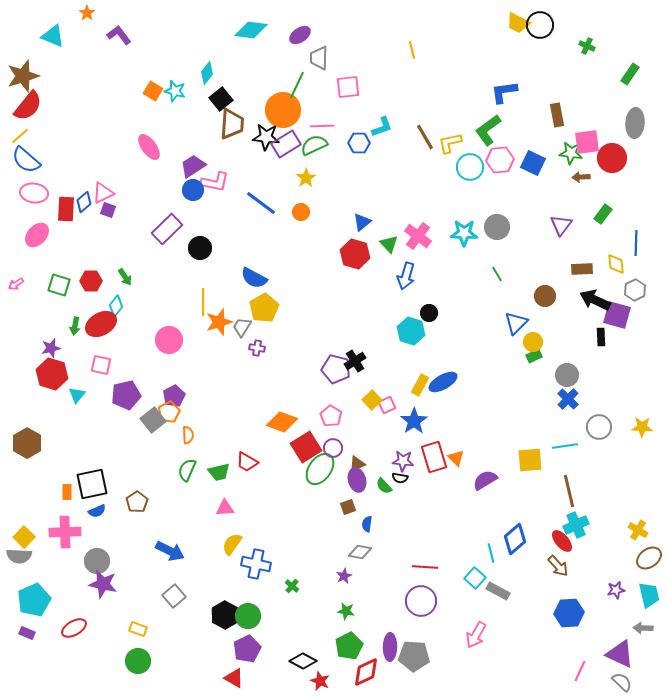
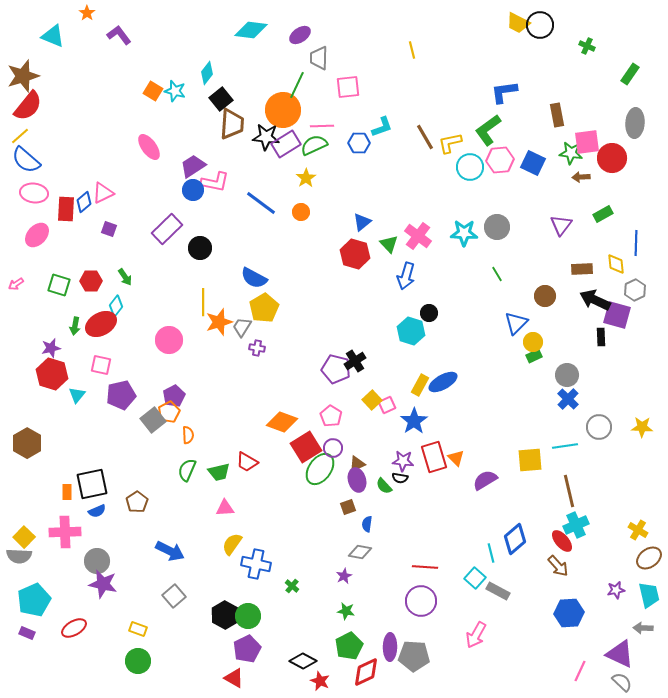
purple square at (108, 210): moved 1 px right, 19 px down
green rectangle at (603, 214): rotated 24 degrees clockwise
purple pentagon at (126, 395): moved 5 px left
